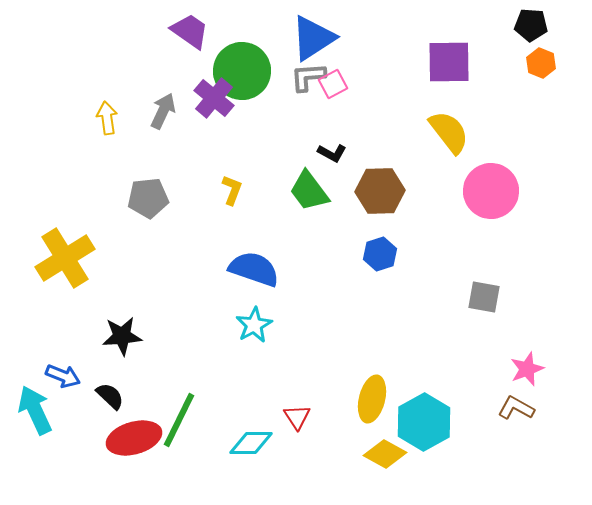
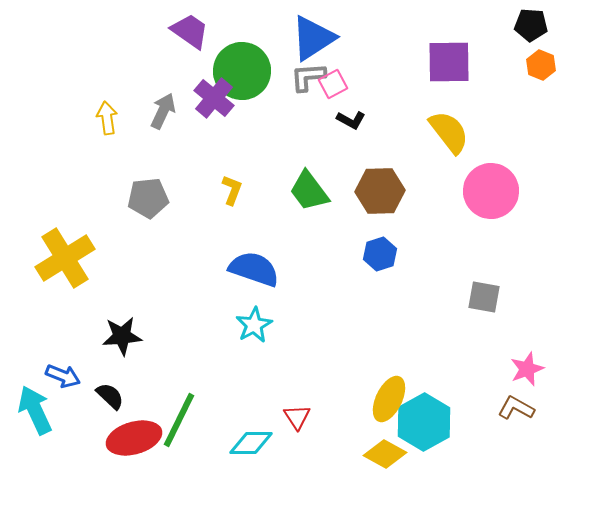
orange hexagon: moved 2 px down
black L-shape: moved 19 px right, 33 px up
yellow ellipse: moved 17 px right; rotated 12 degrees clockwise
